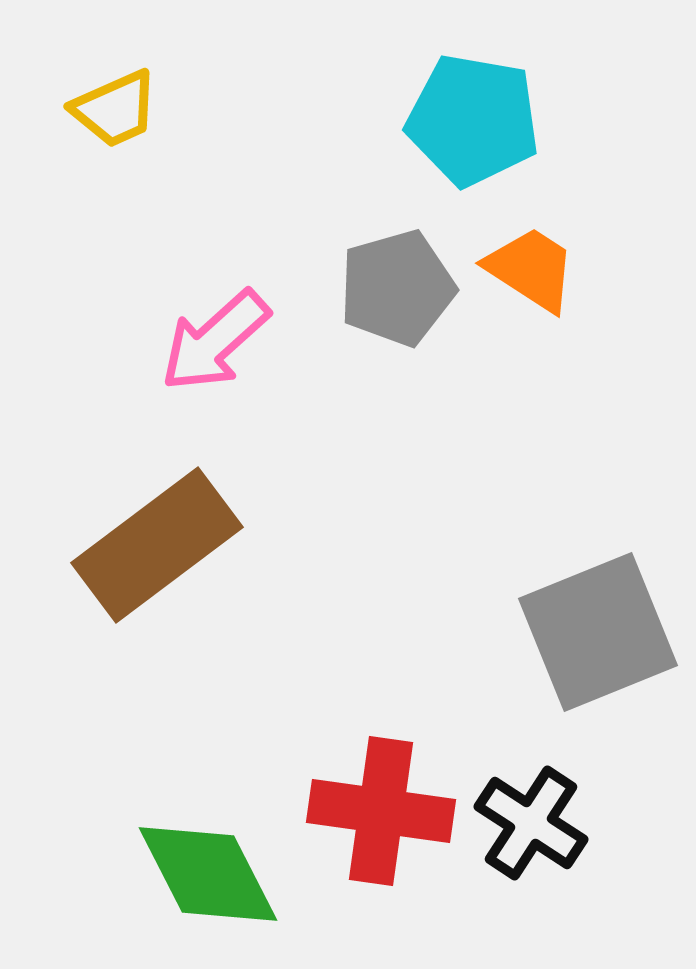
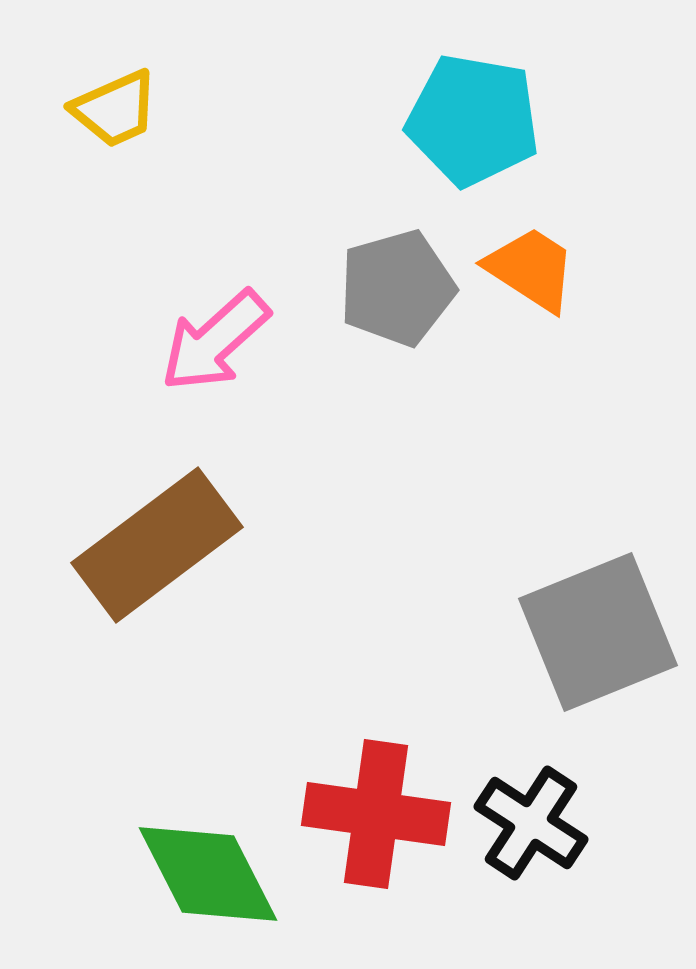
red cross: moved 5 px left, 3 px down
